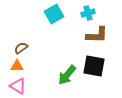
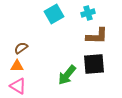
brown L-shape: moved 1 px down
black square: moved 2 px up; rotated 15 degrees counterclockwise
